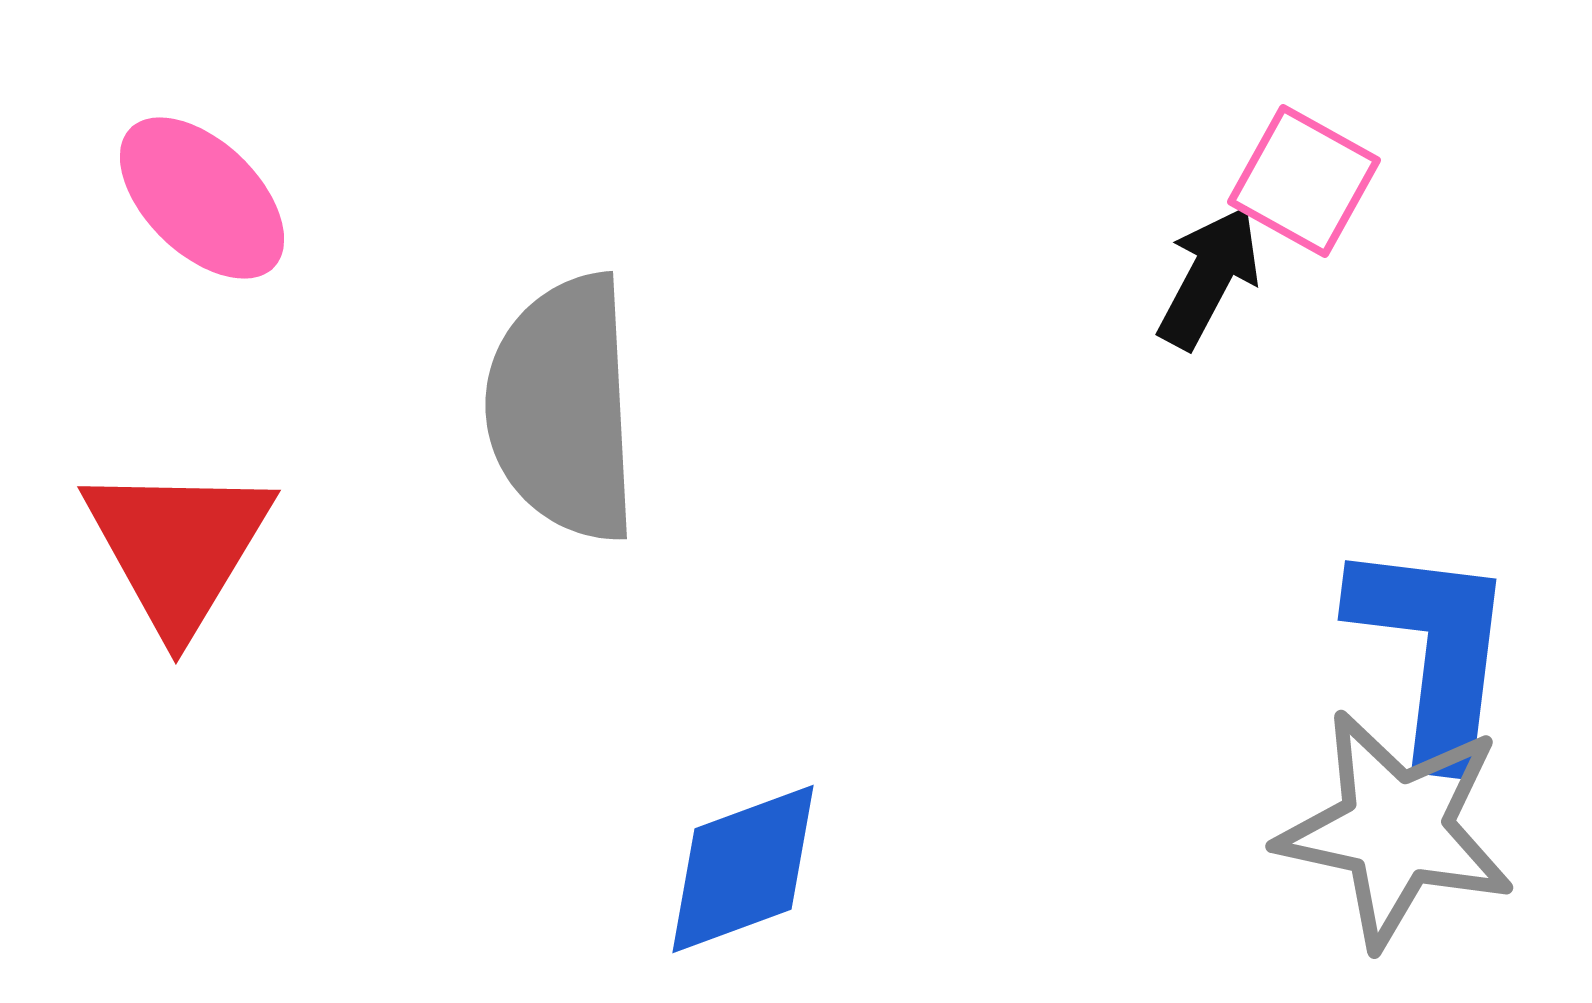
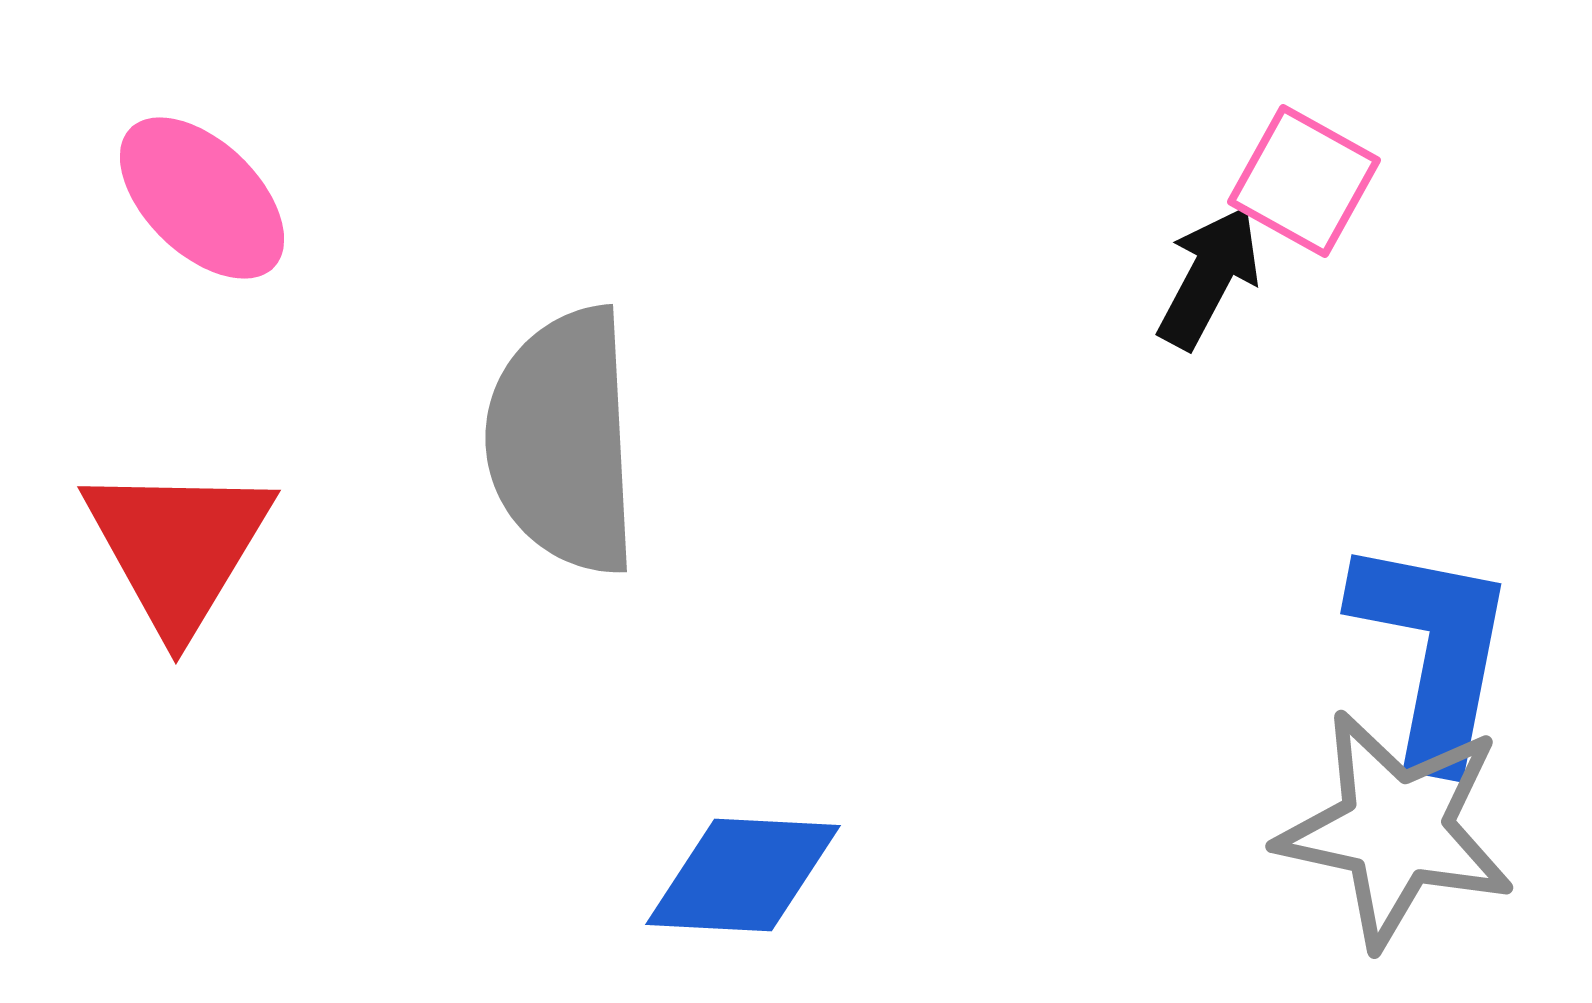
gray semicircle: moved 33 px down
blue L-shape: rotated 4 degrees clockwise
blue diamond: moved 6 px down; rotated 23 degrees clockwise
